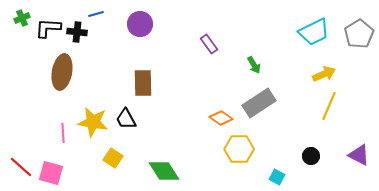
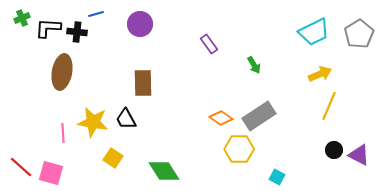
yellow arrow: moved 4 px left
gray rectangle: moved 13 px down
black circle: moved 23 px right, 6 px up
